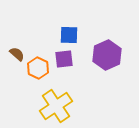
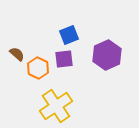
blue square: rotated 24 degrees counterclockwise
